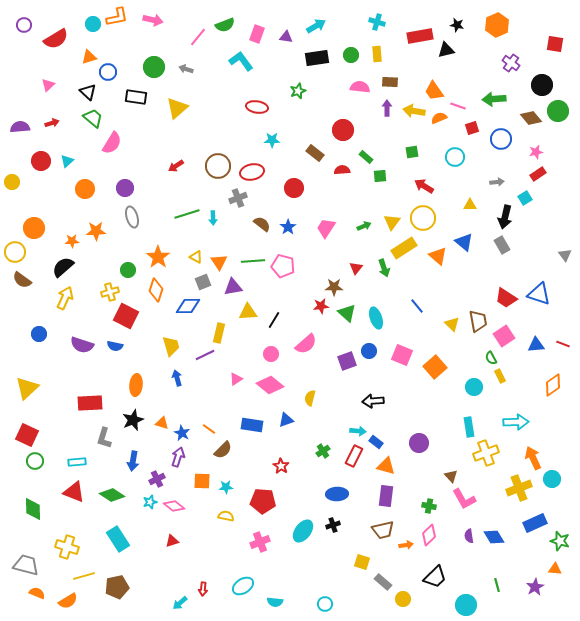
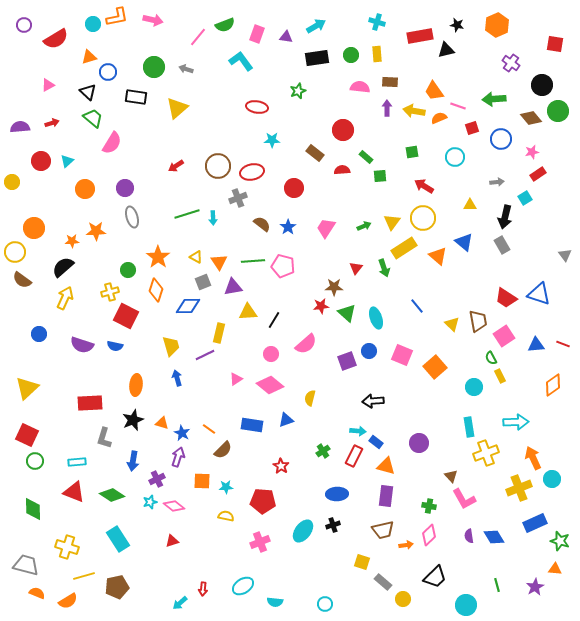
pink triangle at (48, 85): rotated 16 degrees clockwise
pink star at (536, 152): moved 4 px left
